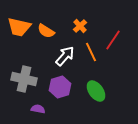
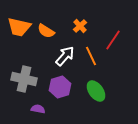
orange line: moved 4 px down
